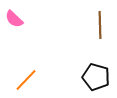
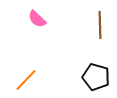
pink semicircle: moved 23 px right
